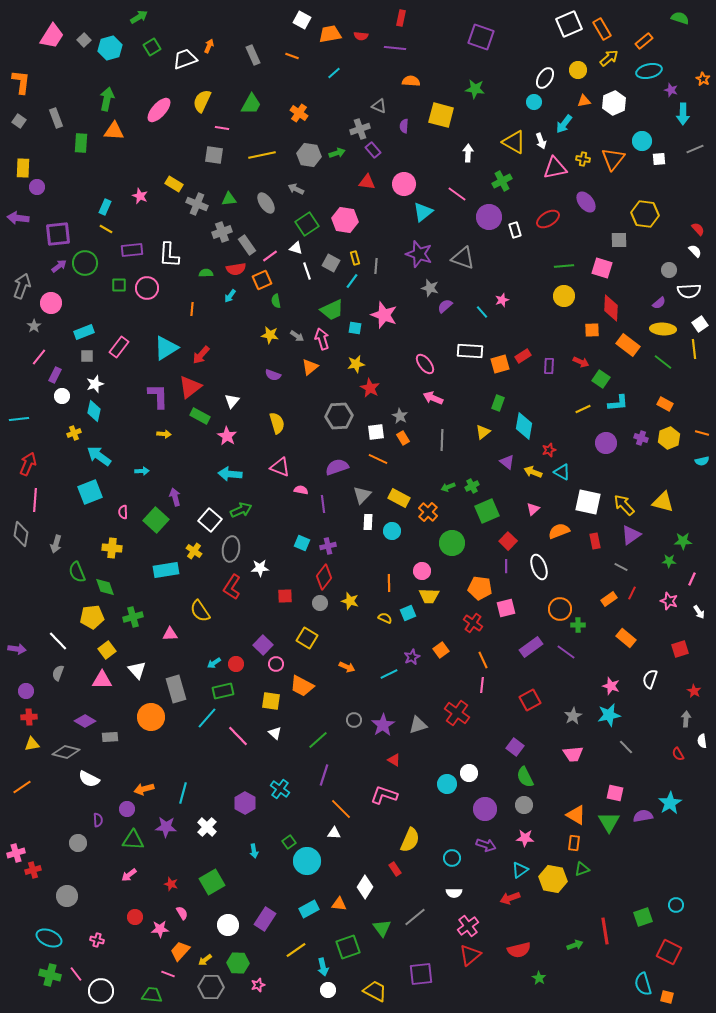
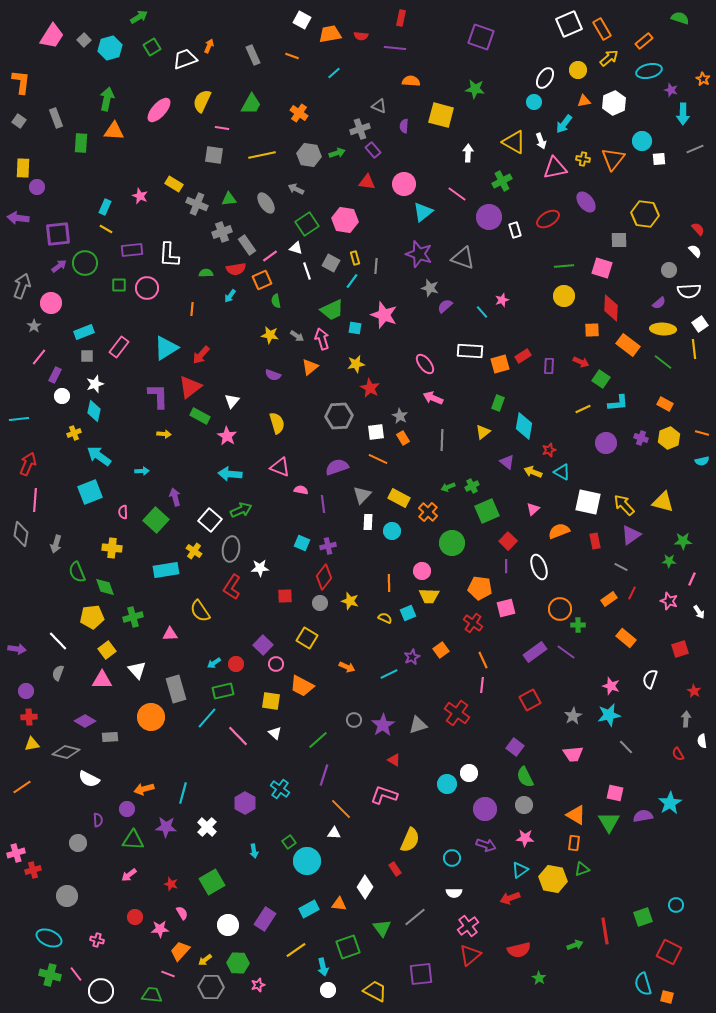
purple rectangle at (531, 647): moved 4 px right, 5 px down
